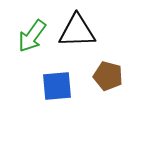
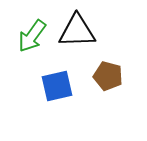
blue square: rotated 8 degrees counterclockwise
